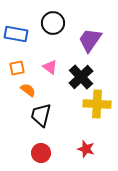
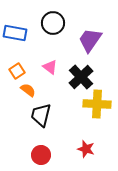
blue rectangle: moved 1 px left, 1 px up
orange square: moved 3 px down; rotated 21 degrees counterclockwise
red circle: moved 2 px down
